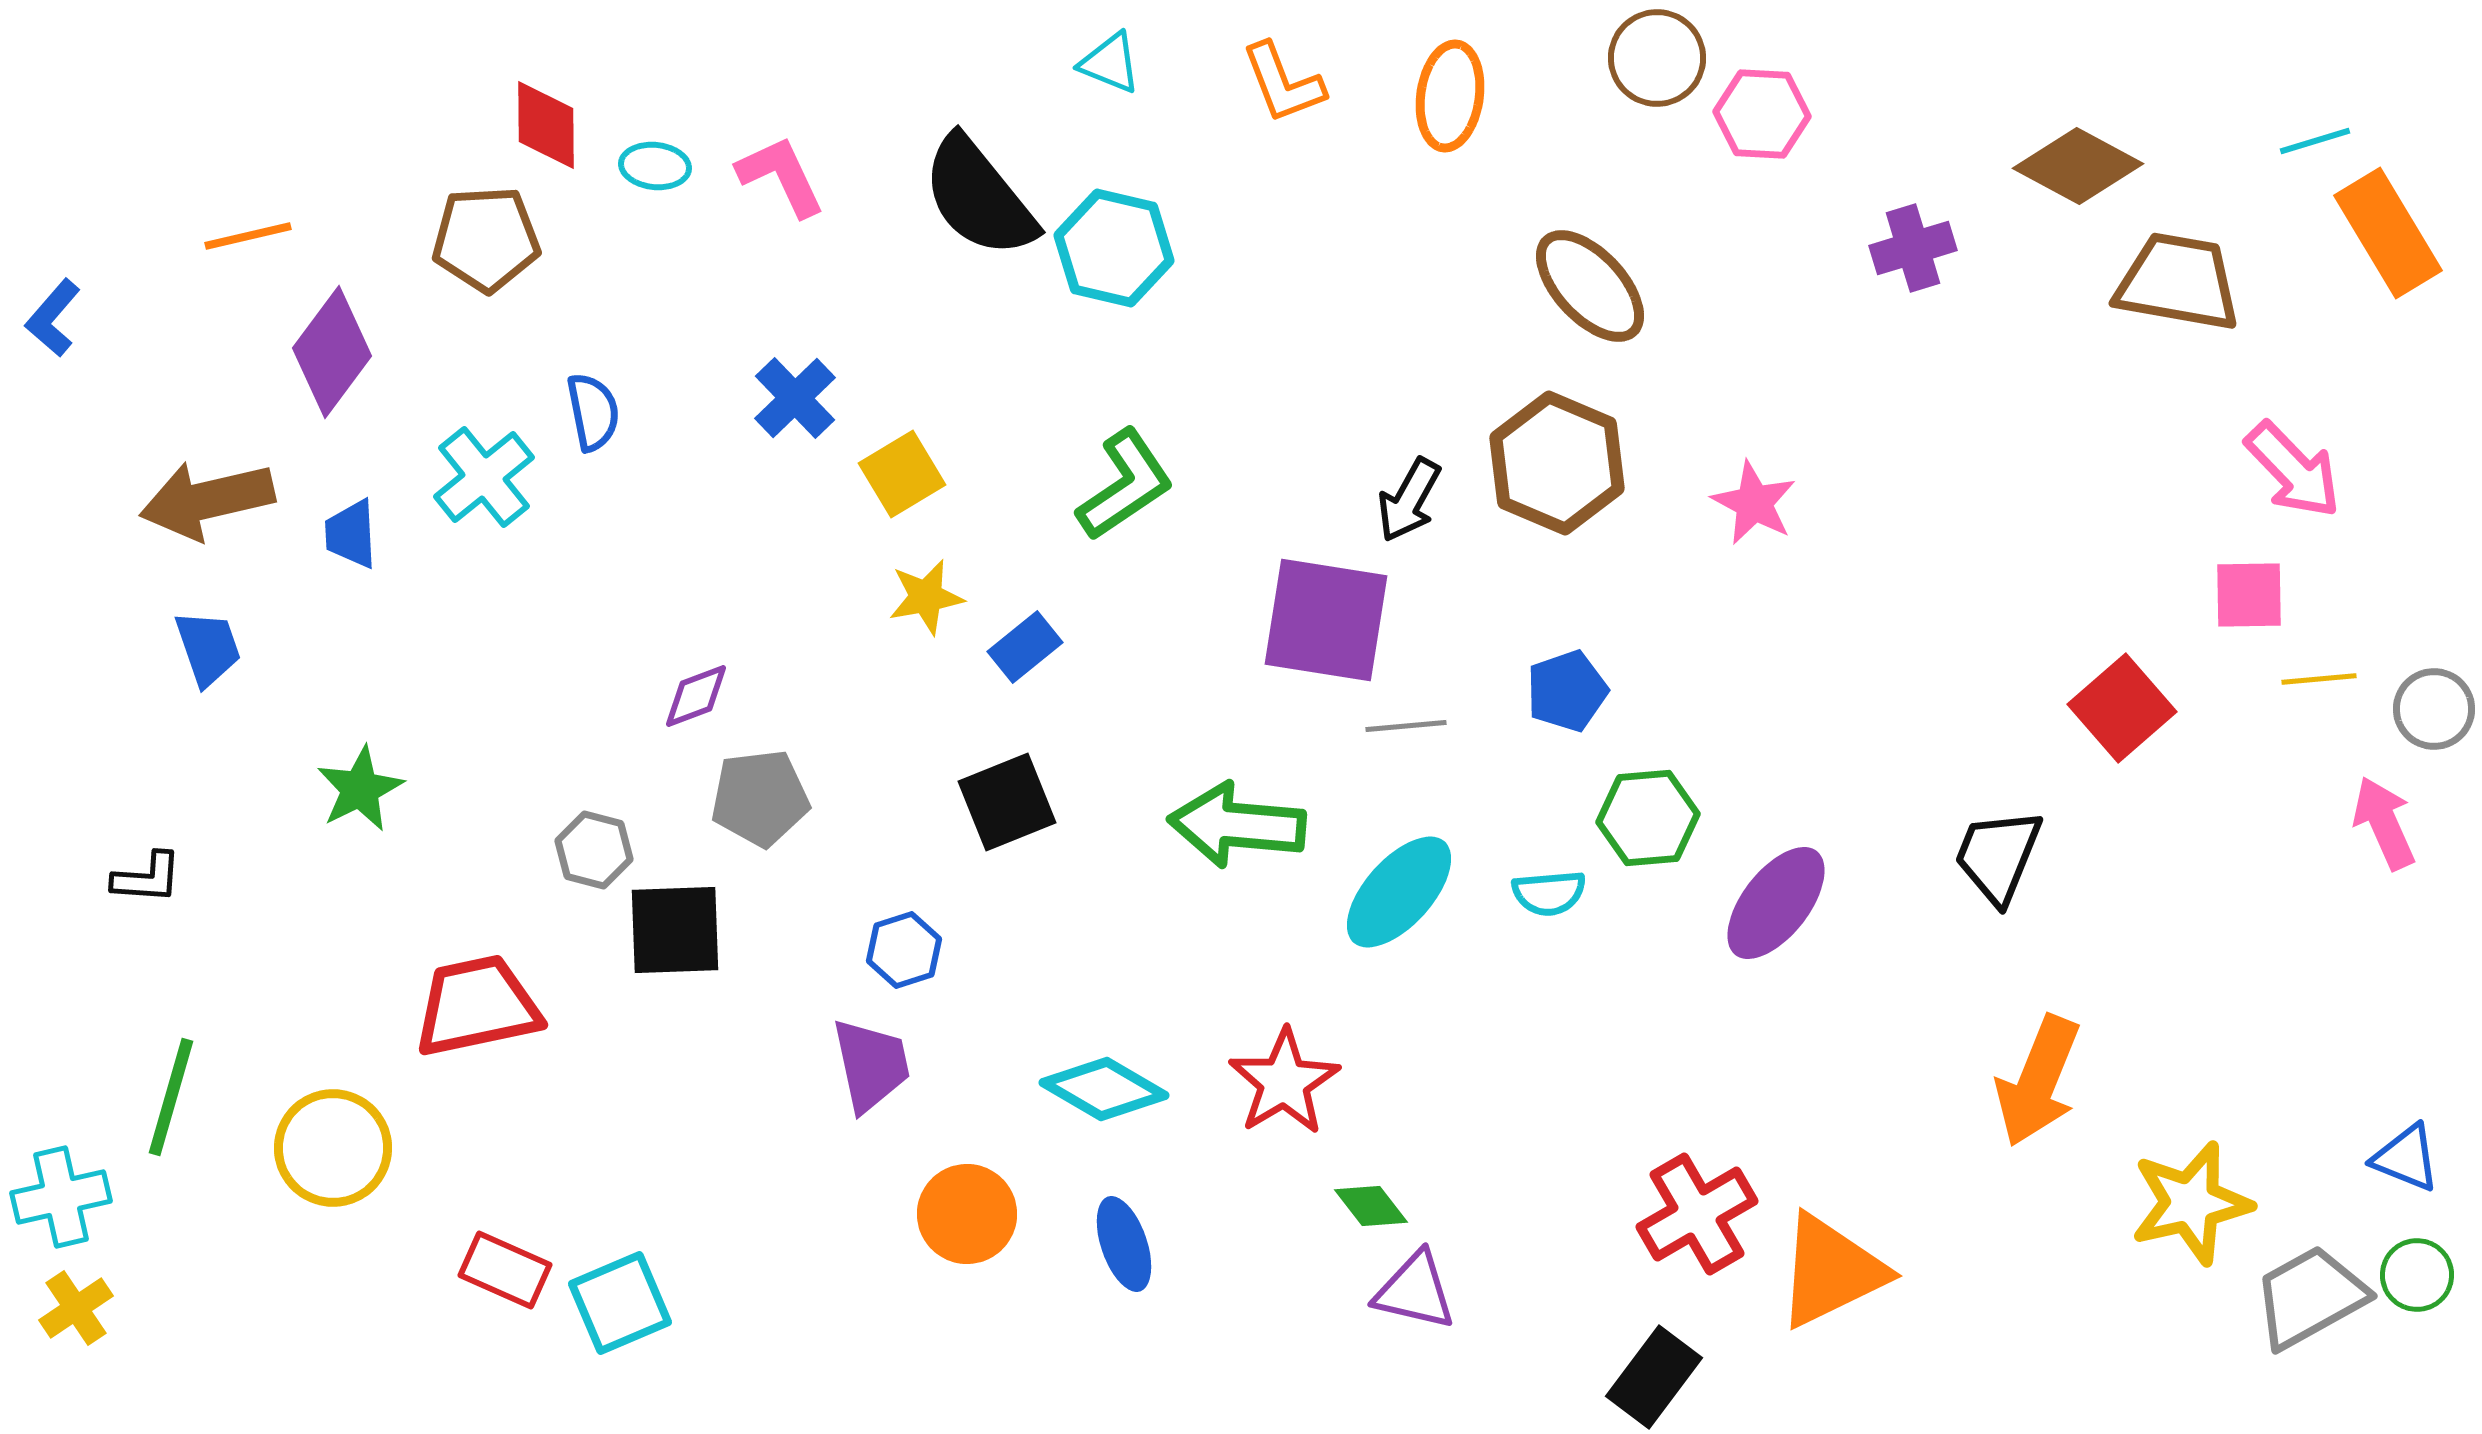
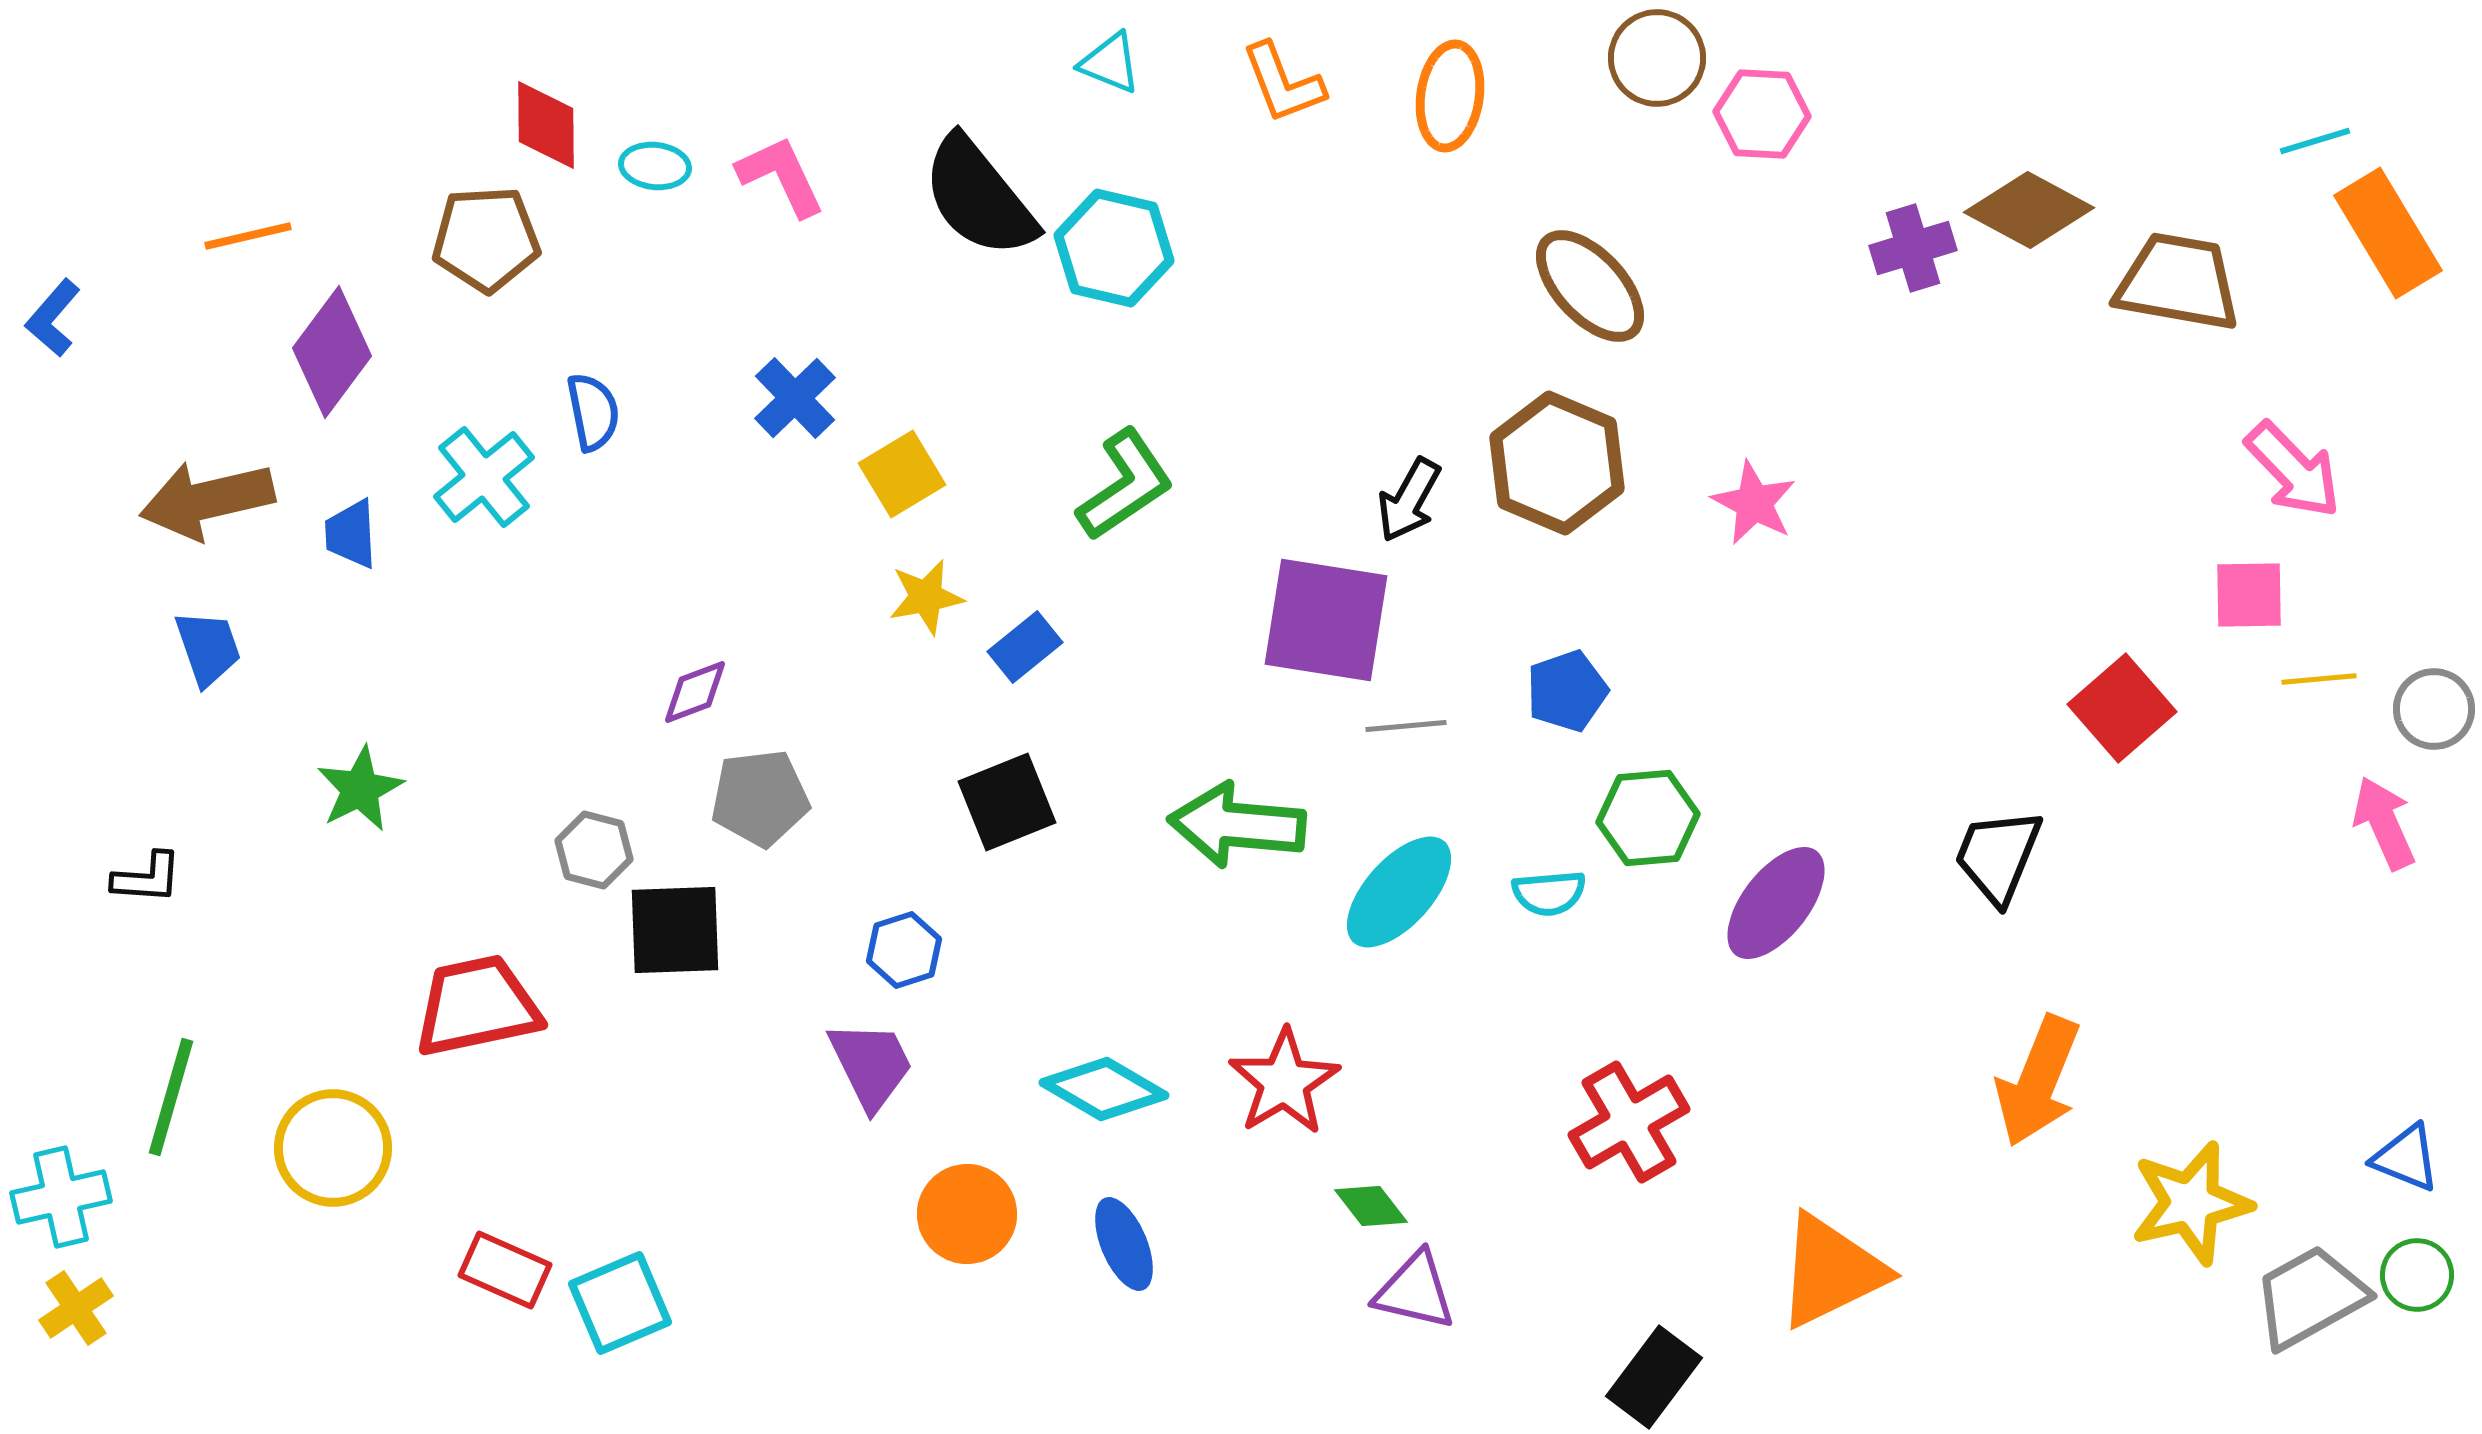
brown diamond at (2078, 166): moved 49 px left, 44 px down
purple diamond at (696, 696): moved 1 px left, 4 px up
purple trapezoid at (871, 1065): rotated 14 degrees counterclockwise
red cross at (1697, 1214): moved 68 px left, 92 px up
blue ellipse at (1124, 1244): rotated 4 degrees counterclockwise
